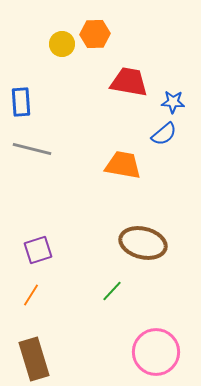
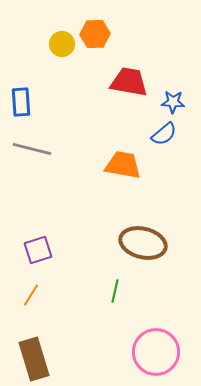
green line: moved 3 px right; rotated 30 degrees counterclockwise
